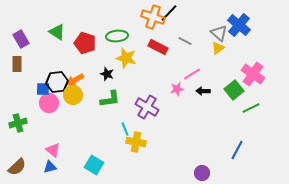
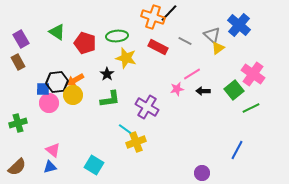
gray triangle: moved 7 px left, 2 px down
brown rectangle: moved 1 px right, 2 px up; rotated 28 degrees counterclockwise
black star: rotated 16 degrees clockwise
cyan line: rotated 32 degrees counterclockwise
yellow cross: rotated 30 degrees counterclockwise
